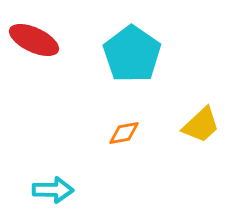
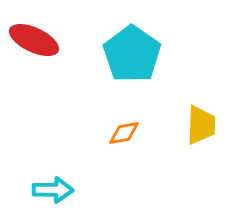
yellow trapezoid: rotated 45 degrees counterclockwise
